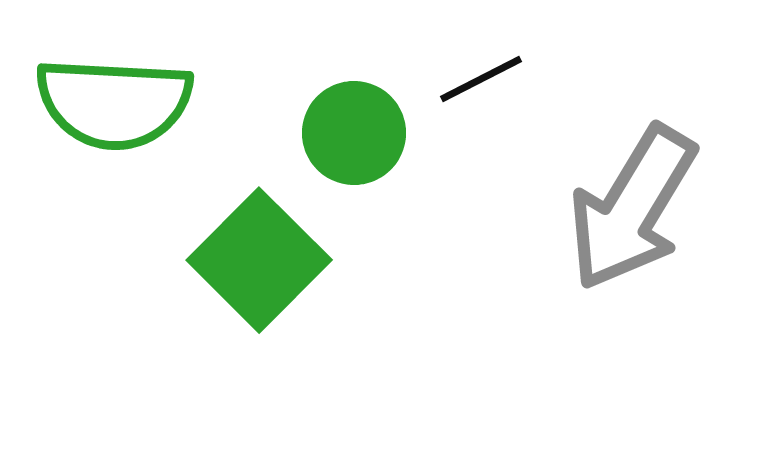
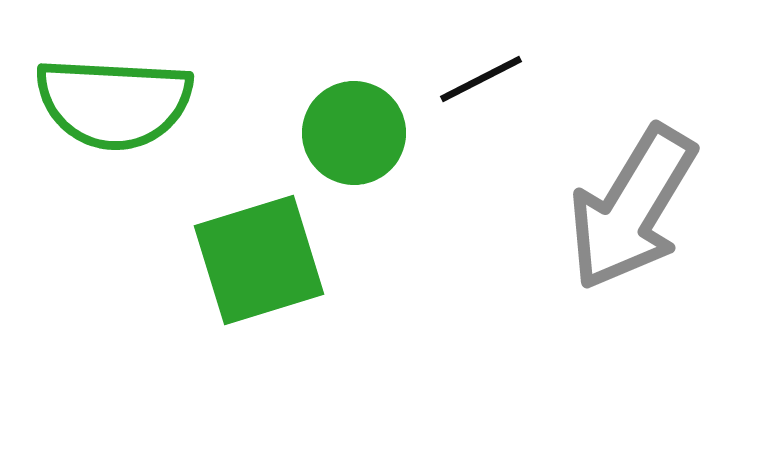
green square: rotated 28 degrees clockwise
